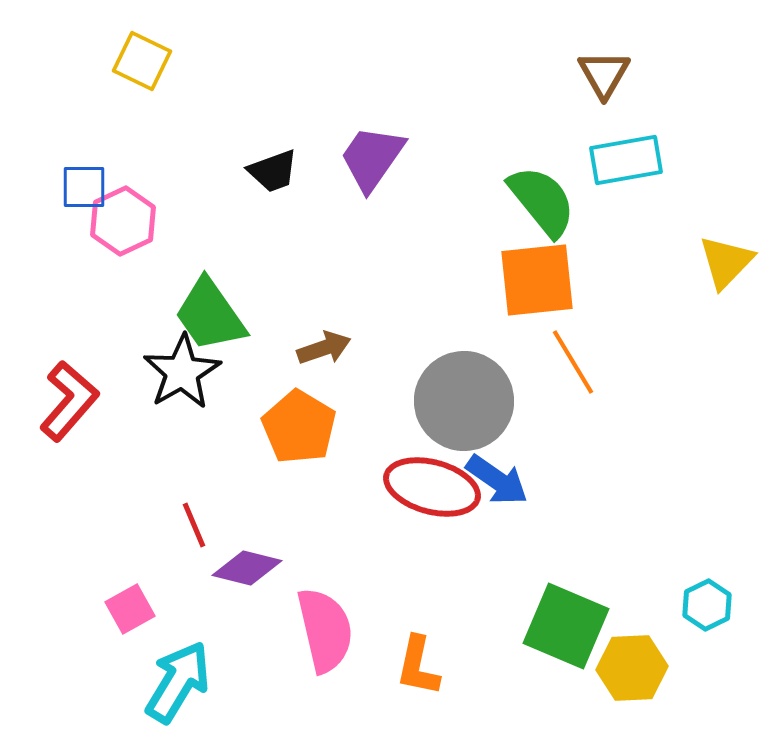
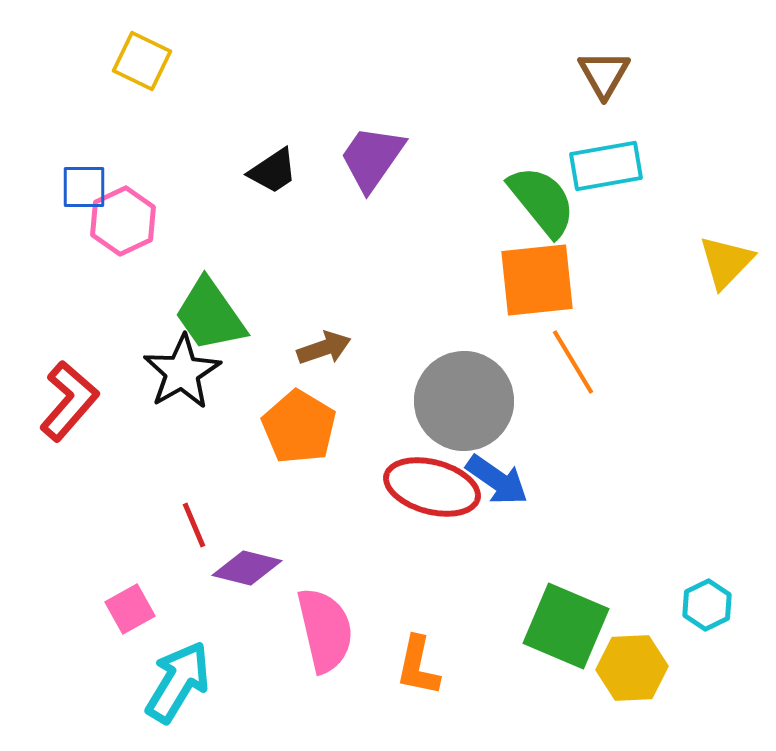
cyan rectangle: moved 20 px left, 6 px down
black trapezoid: rotated 14 degrees counterclockwise
